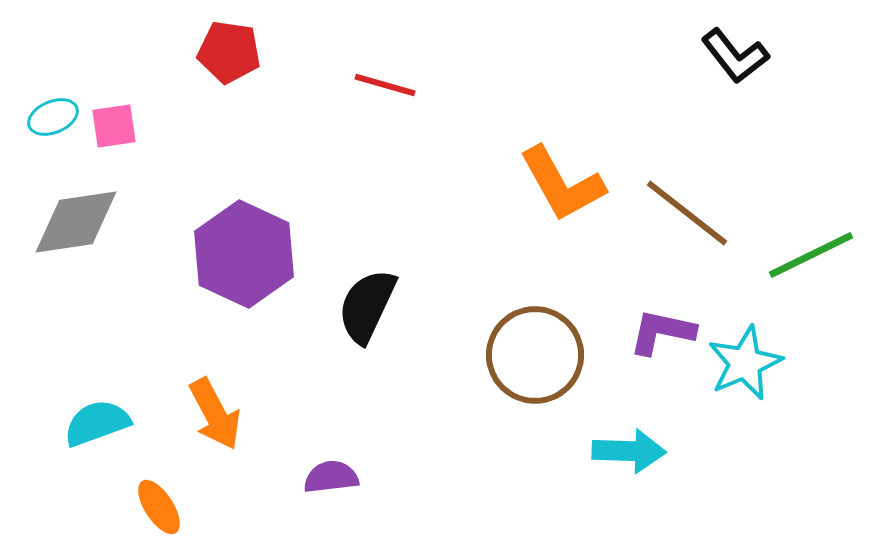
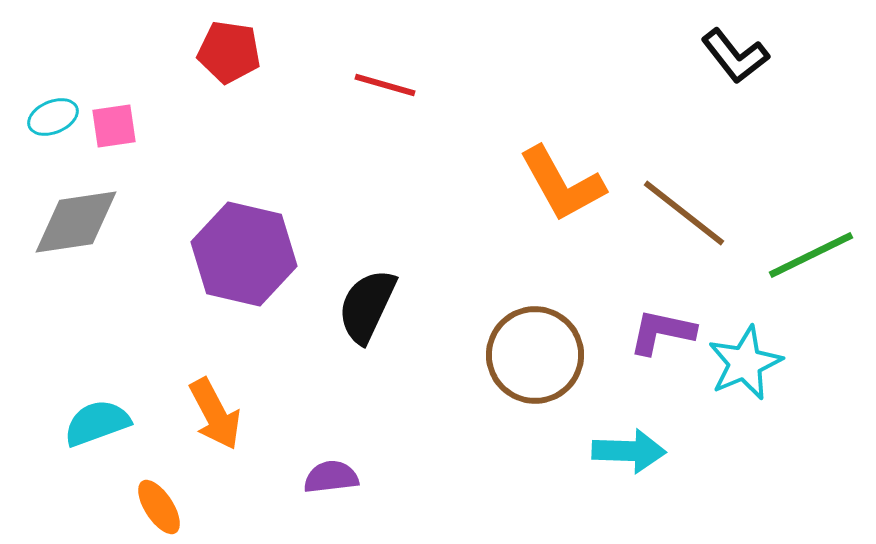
brown line: moved 3 px left
purple hexagon: rotated 12 degrees counterclockwise
